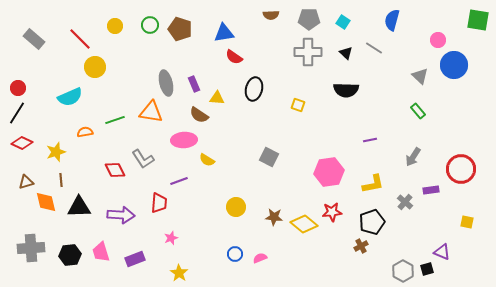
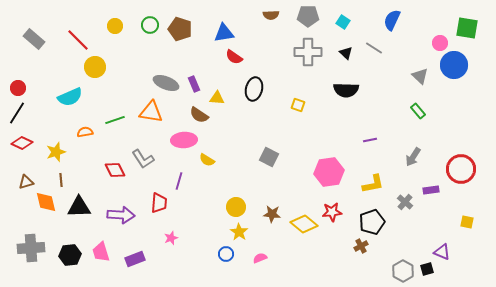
gray pentagon at (309, 19): moved 1 px left, 3 px up
blue semicircle at (392, 20): rotated 10 degrees clockwise
green square at (478, 20): moved 11 px left, 8 px down
red line at (80, 39): moved 2 px left, 1 px down
pink circle at (438, 40): moved 2 px right, 3 px down
gray ellipse at (166, 83): rotated 55 degrees counterclockwise
purple line at (179, 181): rotated 54 degrees counterclockwise
brown star at (274, 217): moved 2 px left, 3 px up
blue circle at (235, 254): moved 9 px left
yellow star at (179, 273): moved 60 px right, 41 px up
